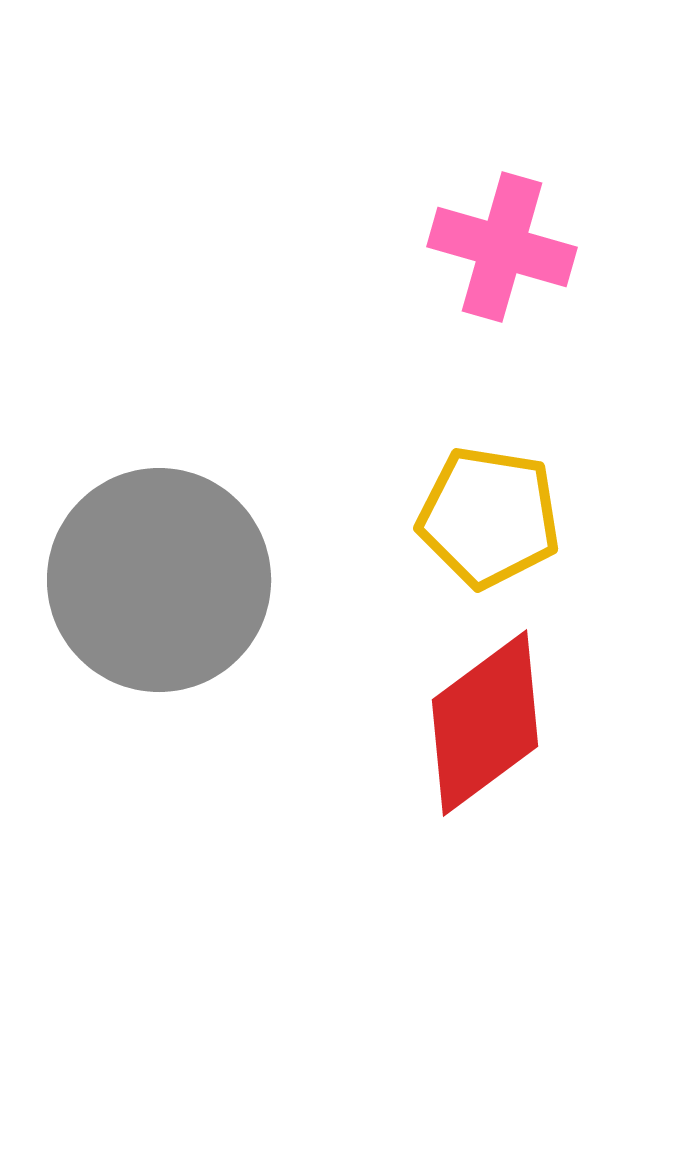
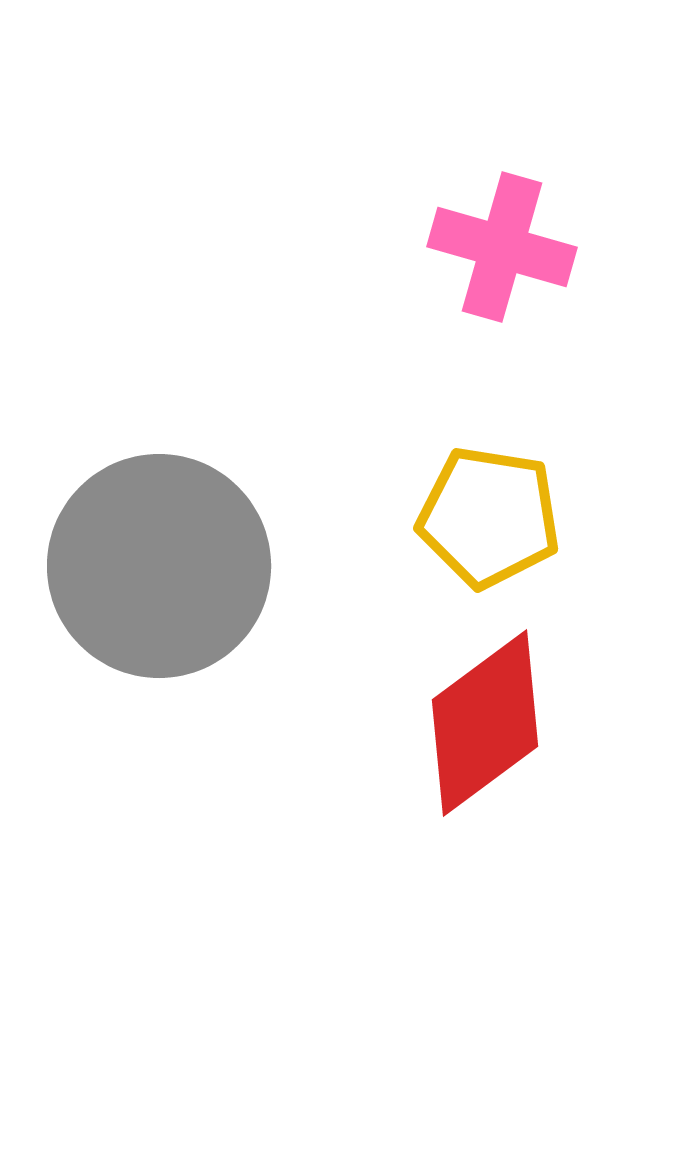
gray circle: moved 14 px up
